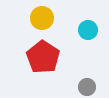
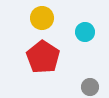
cyan circle: moved 3 px left, 2 px down
gray circle: moved 3 px right
